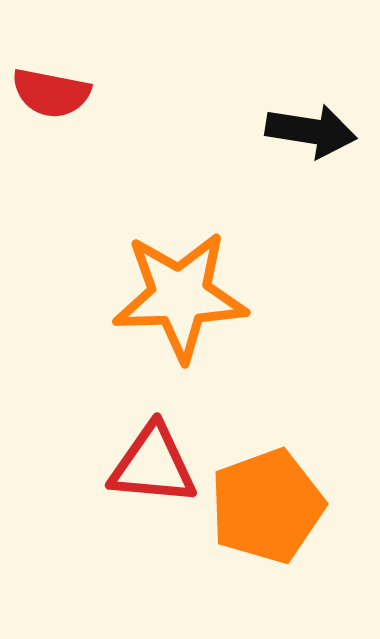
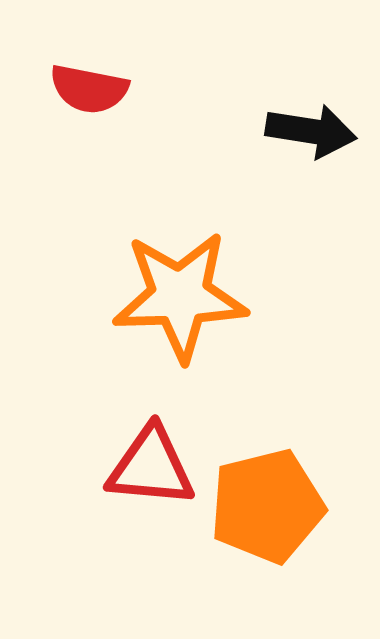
red semicircle: moved 38 px right, 4 px up
red triangle: moved 2 px left, 2 px down
orange pentagon: rotated 6 degrees clockwise
